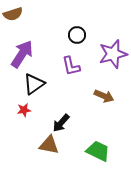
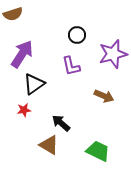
black arrow: rotated 90 degrees clockwise
brown triangle: rotated 20 degrees clockwise
